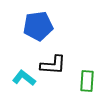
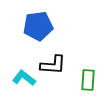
green rectangle: moved 1 px right, 1 px up
